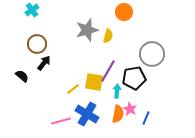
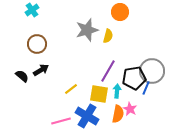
orange circle: moved 4 px left
gray circle: moved 17 px down
black arrow: moved 3 px left, 7 px down; rotated 21 degrees clockwise
yellow square: moved 5 px right, 12 px down
yellow line: moved 2 px left
blue cross: moved 2 px down
blue line: moved 30 px up
